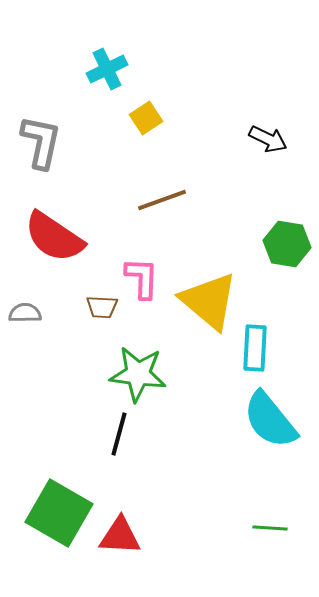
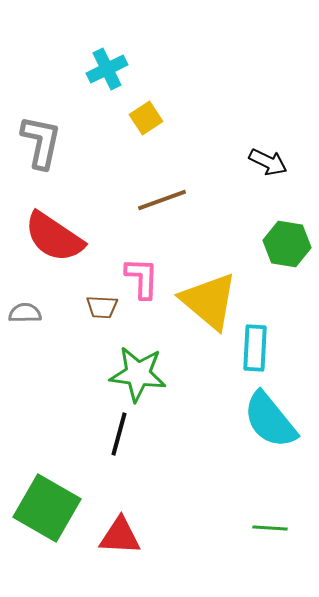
black arrow: moved 23 px down
green square: moved 12 px left, 5 px up
